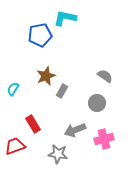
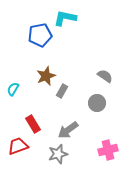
gray arrow: moved 7 px left; rotated 15 degrees counterclockwise
pink cross: moved 4 px right, 11 px down
red trapezoid: moved 3 px right
gray star: rotated 24 degrees counterclockwise
